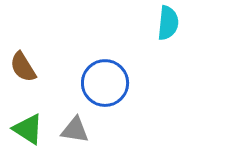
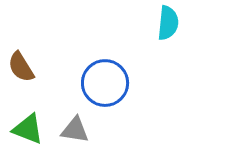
brown semicircle: moved 2 px left
green triangle: rotated 12 degrees counterclockwise
